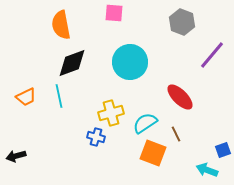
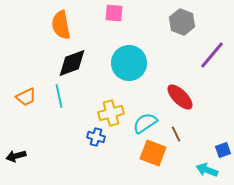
cyan circle: moved 1 px left, 1 px down
